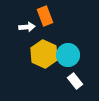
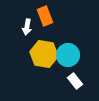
white arrow: rotated 105 degrees clockwise
yellow hexagon: rotated 16 degrees counterclockwise
